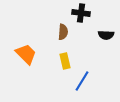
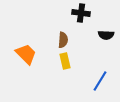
brown semicircle: moved 8 px down
blue line: moved 18 px right
